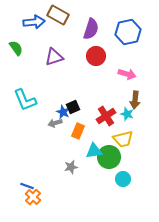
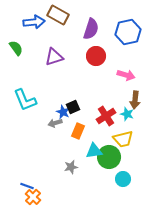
pink arrow: moved 1 px left, 1 px down
